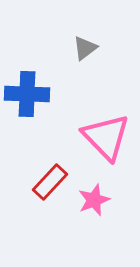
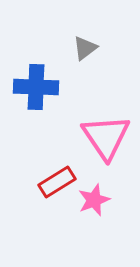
blue cross: moved 9 px right, 7 px up
pink triangle: rotated 10 degrees clockwise
red rectangle: moved 7 px right; rotated 15 degrees clockwise
